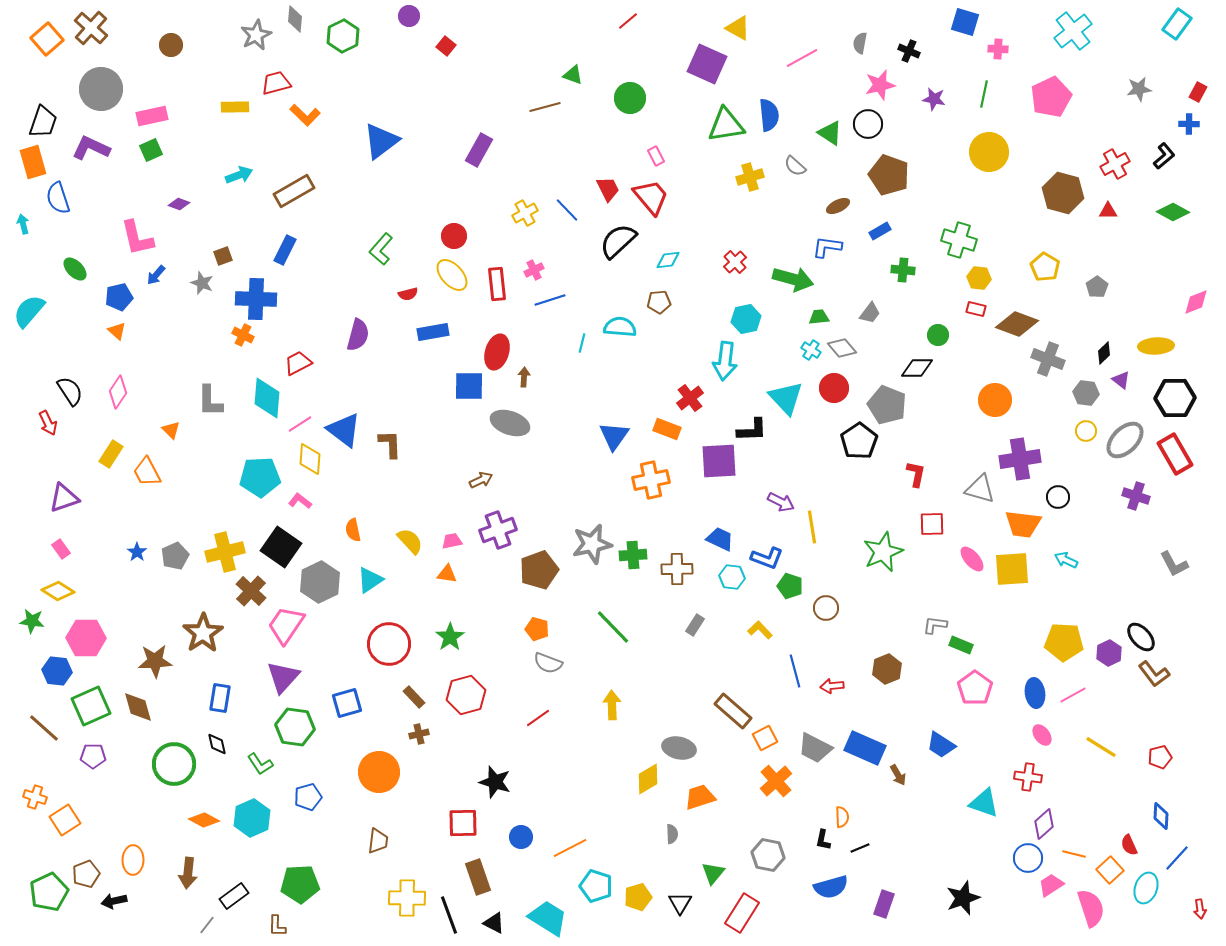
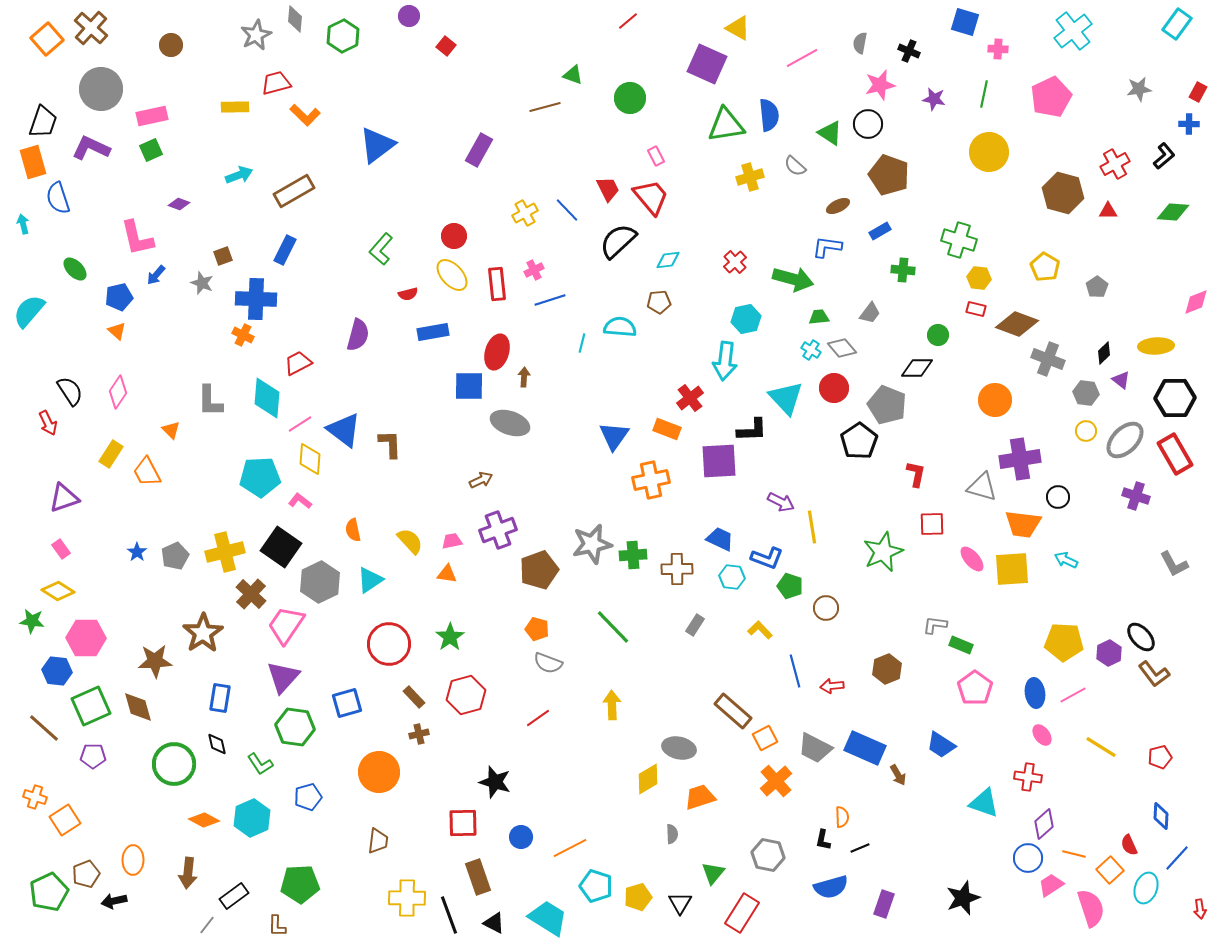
blue triangle at (381, 141): moved 4 px left, 4 px down
green diamond at (1173, 212): rotated 24 degrees counterclockwise
gray triangle at (980, 489): moved 2 px right, 2 px up
brown cross at (251, 591): moved 3 px down
